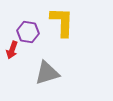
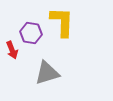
purple hexagon: moved 3 px right, 1 px down
red arrow: rotated 42 degrees counterclockwise
